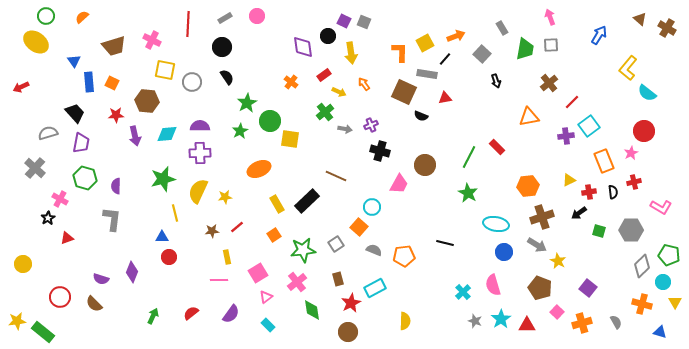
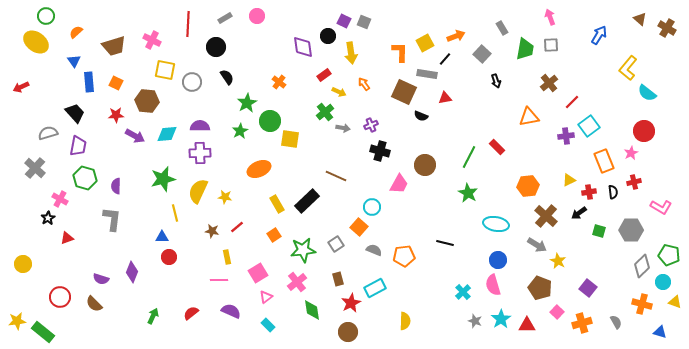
orange semicircle at (82, 17): moved 6 px left, 15 px down
black circle at (222, 47): moved 6 px left
orange cross at (291, 82): moved 12 px left
orange square at (112, 83): moved 4 px right
gray arrow at (345, 129): moved 2 px left, 1 px up
purple arrow at (135, 136): rotated 48 degrees counterclockwise
purple trapezoid at (81, 143): moved 3 px left, 3 px down
yellow star at (225, 197): rotated 16 degrees clockwise
brown cross at (542, 217): moved 4 px right, 1 px up; rotated 30 degrees counterclockwise
brown star at (212, 231): rotated 16 degrees clockwise
blue circle at (504, 252): moved 6 px left, 8 px down
yellow triangle at (675, 302): rotated 40 degrees counterclockwise
purple semicircle at (231, 314): moved 3 px up; rotated 102 degrees counterclockwise
